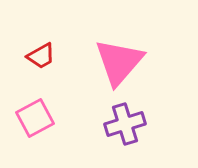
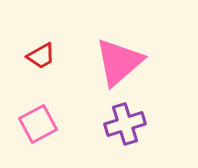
pink triangle: rotated 8 degrees clockwise
pink square: moved 3 px right, 6 px down
